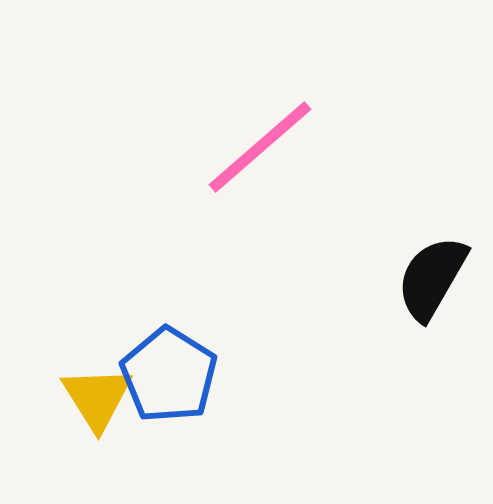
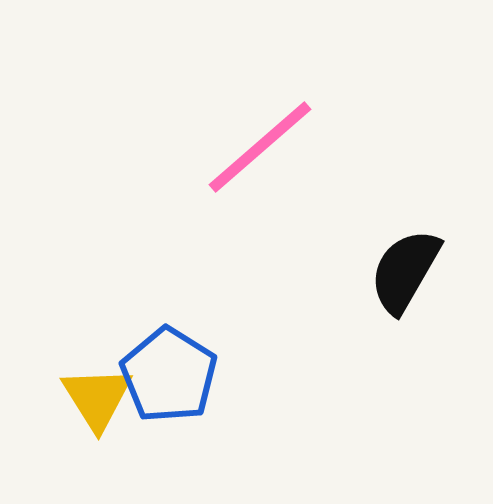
black semicircle: moved 27 px left, 7 px up
